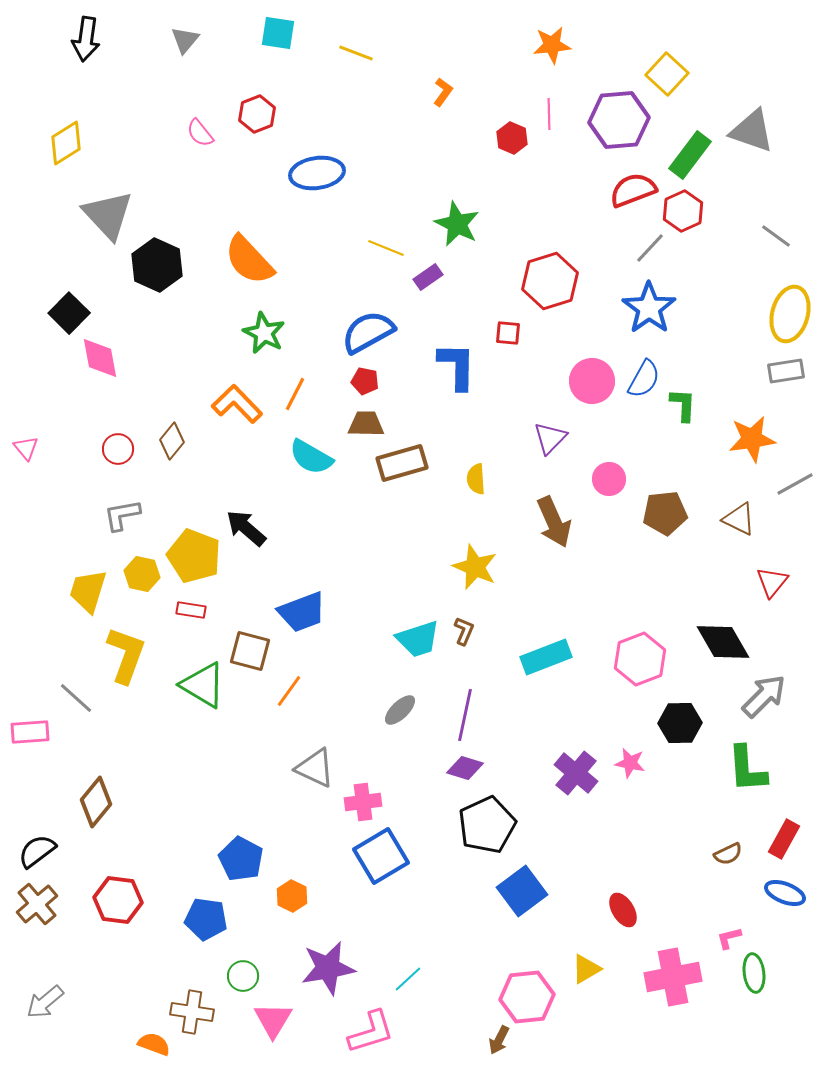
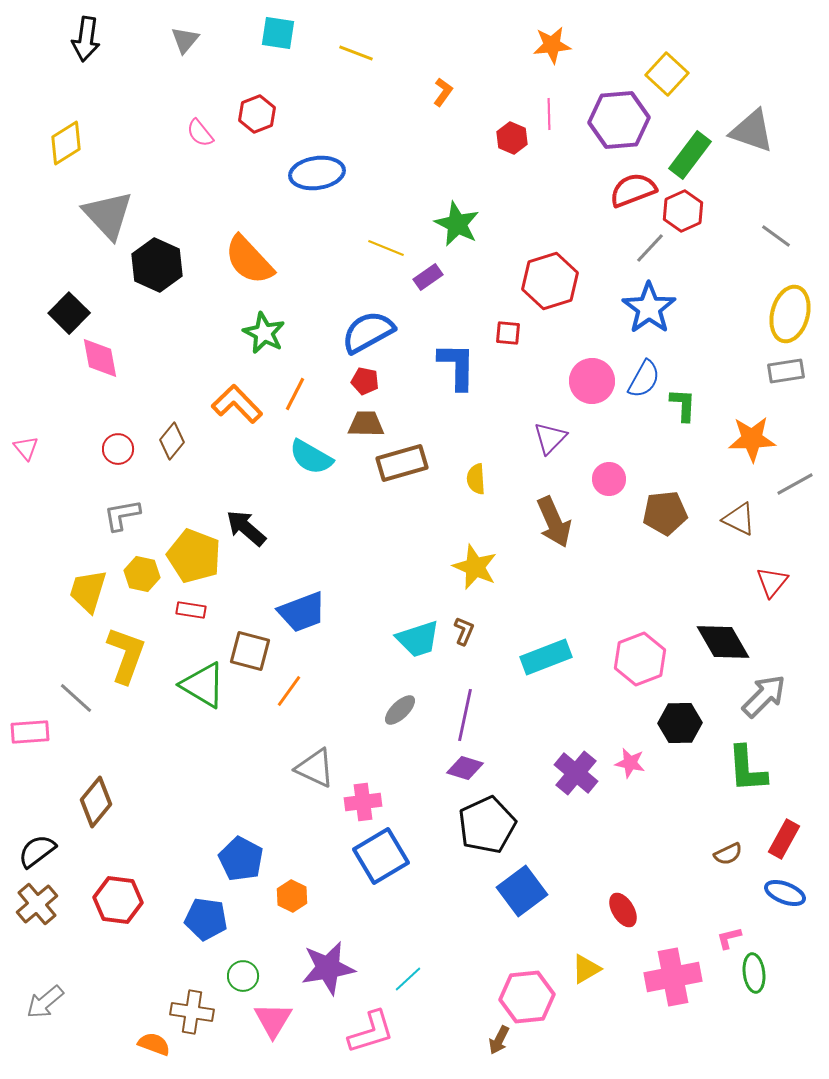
orange star at (752, 439): rotated 6 degrees clockwise
